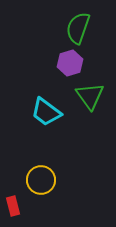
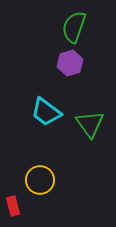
green semicircle: moved 4 px left, 1 px up
green triangle: moved 28 px down
yellow circle: moved 1 px left
